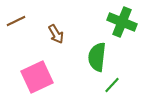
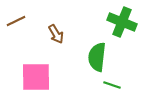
pink square: moved 1 px left; rotated 24 degrees clockwise
green line: rotated 66 degrees clockwise
